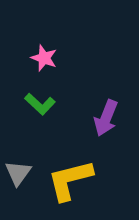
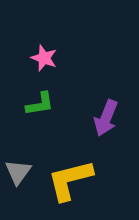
green L-shape: rotated 52 degrees counterclockwise
gray triangle: moved 1 px up
